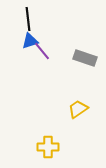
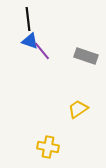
blue triangle: rotated 36 degrees clockwise
gray rectangle: moved 1 px right, 2 px up
yellow cross: rotated 10 degrees clockwise
